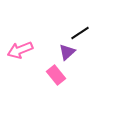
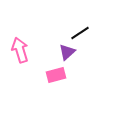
pink arrow: rotated 95 degrees clockwise
pink rectangle: rotated 66 degrees counterclockwise
